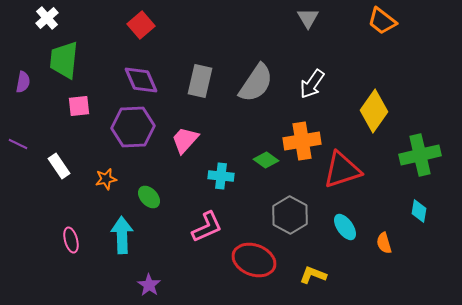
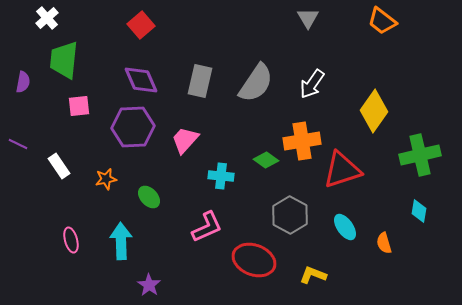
cyan arrow: moved 1 px left, 6 px down
